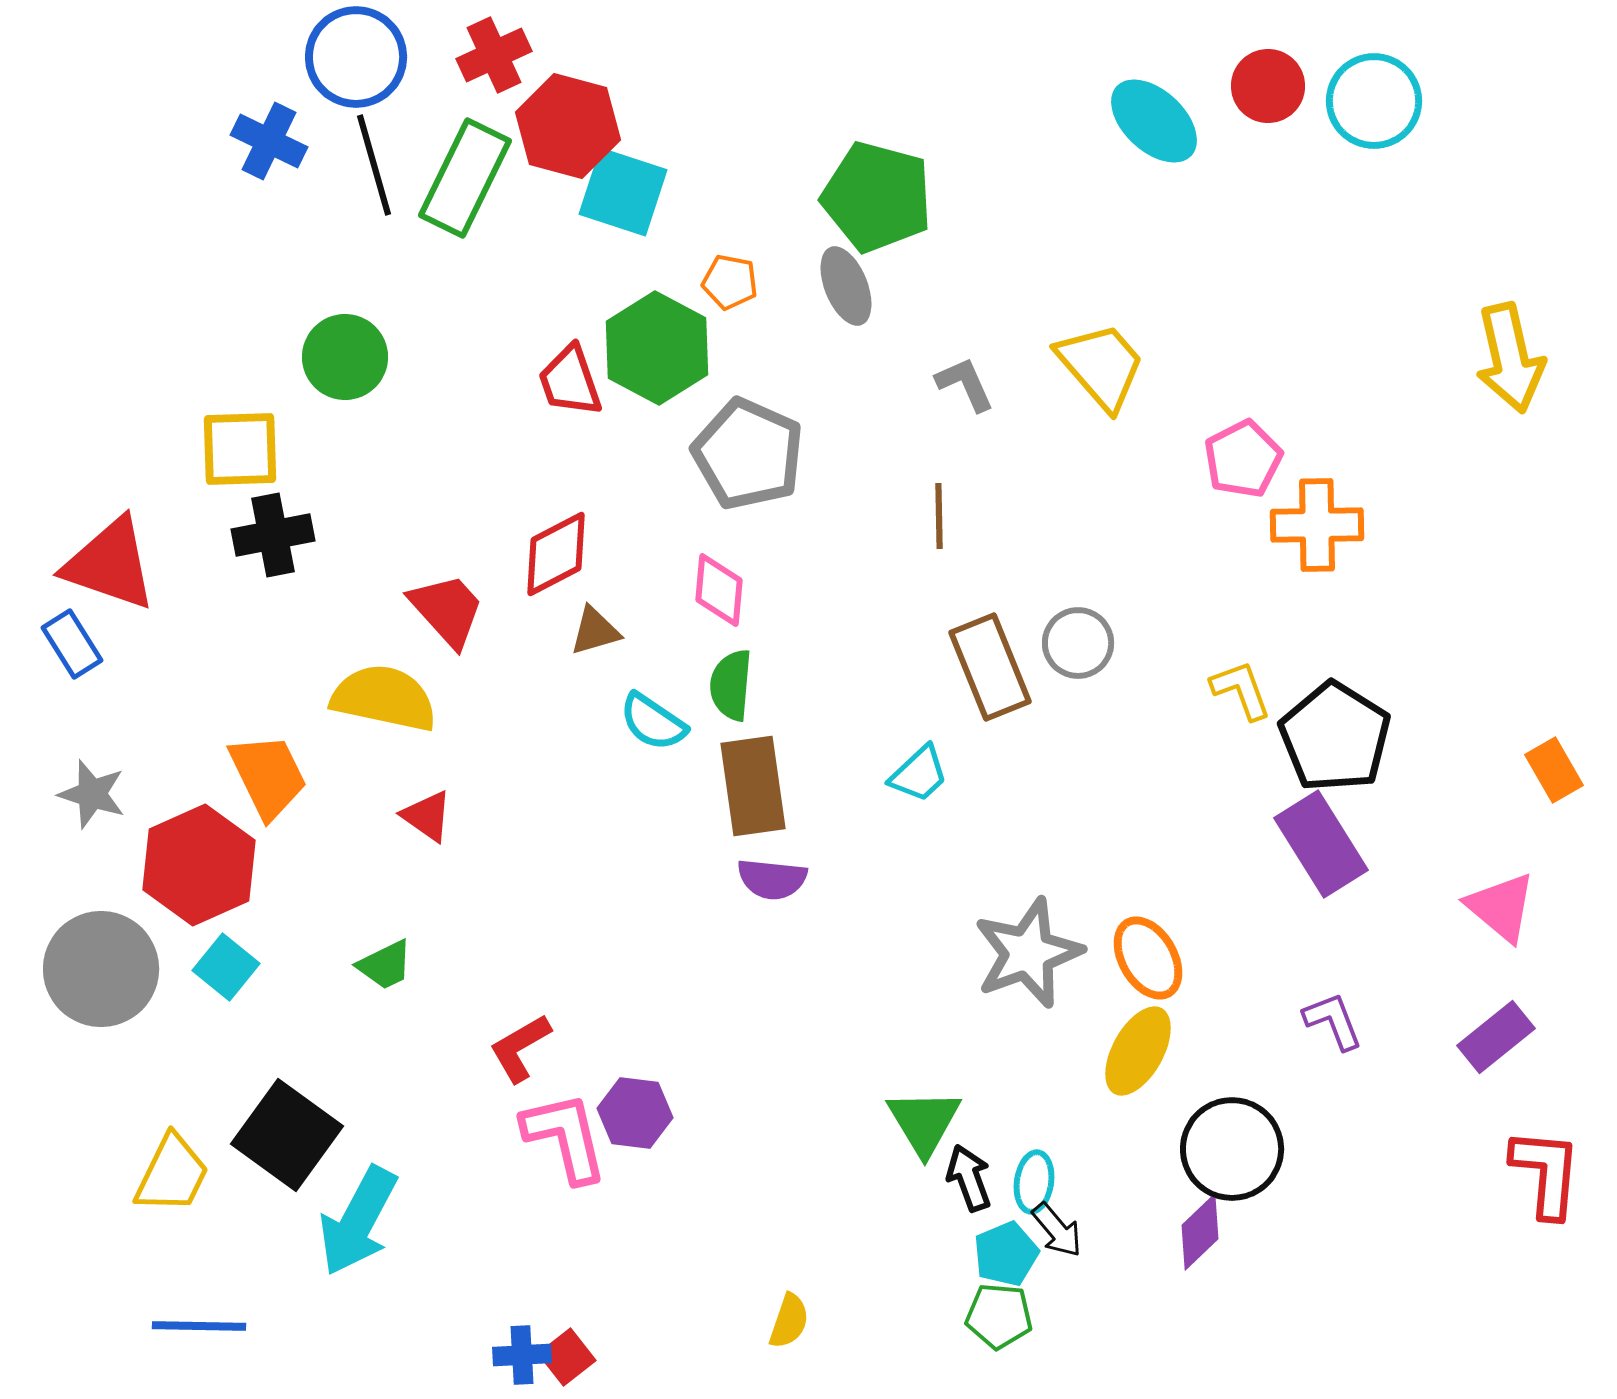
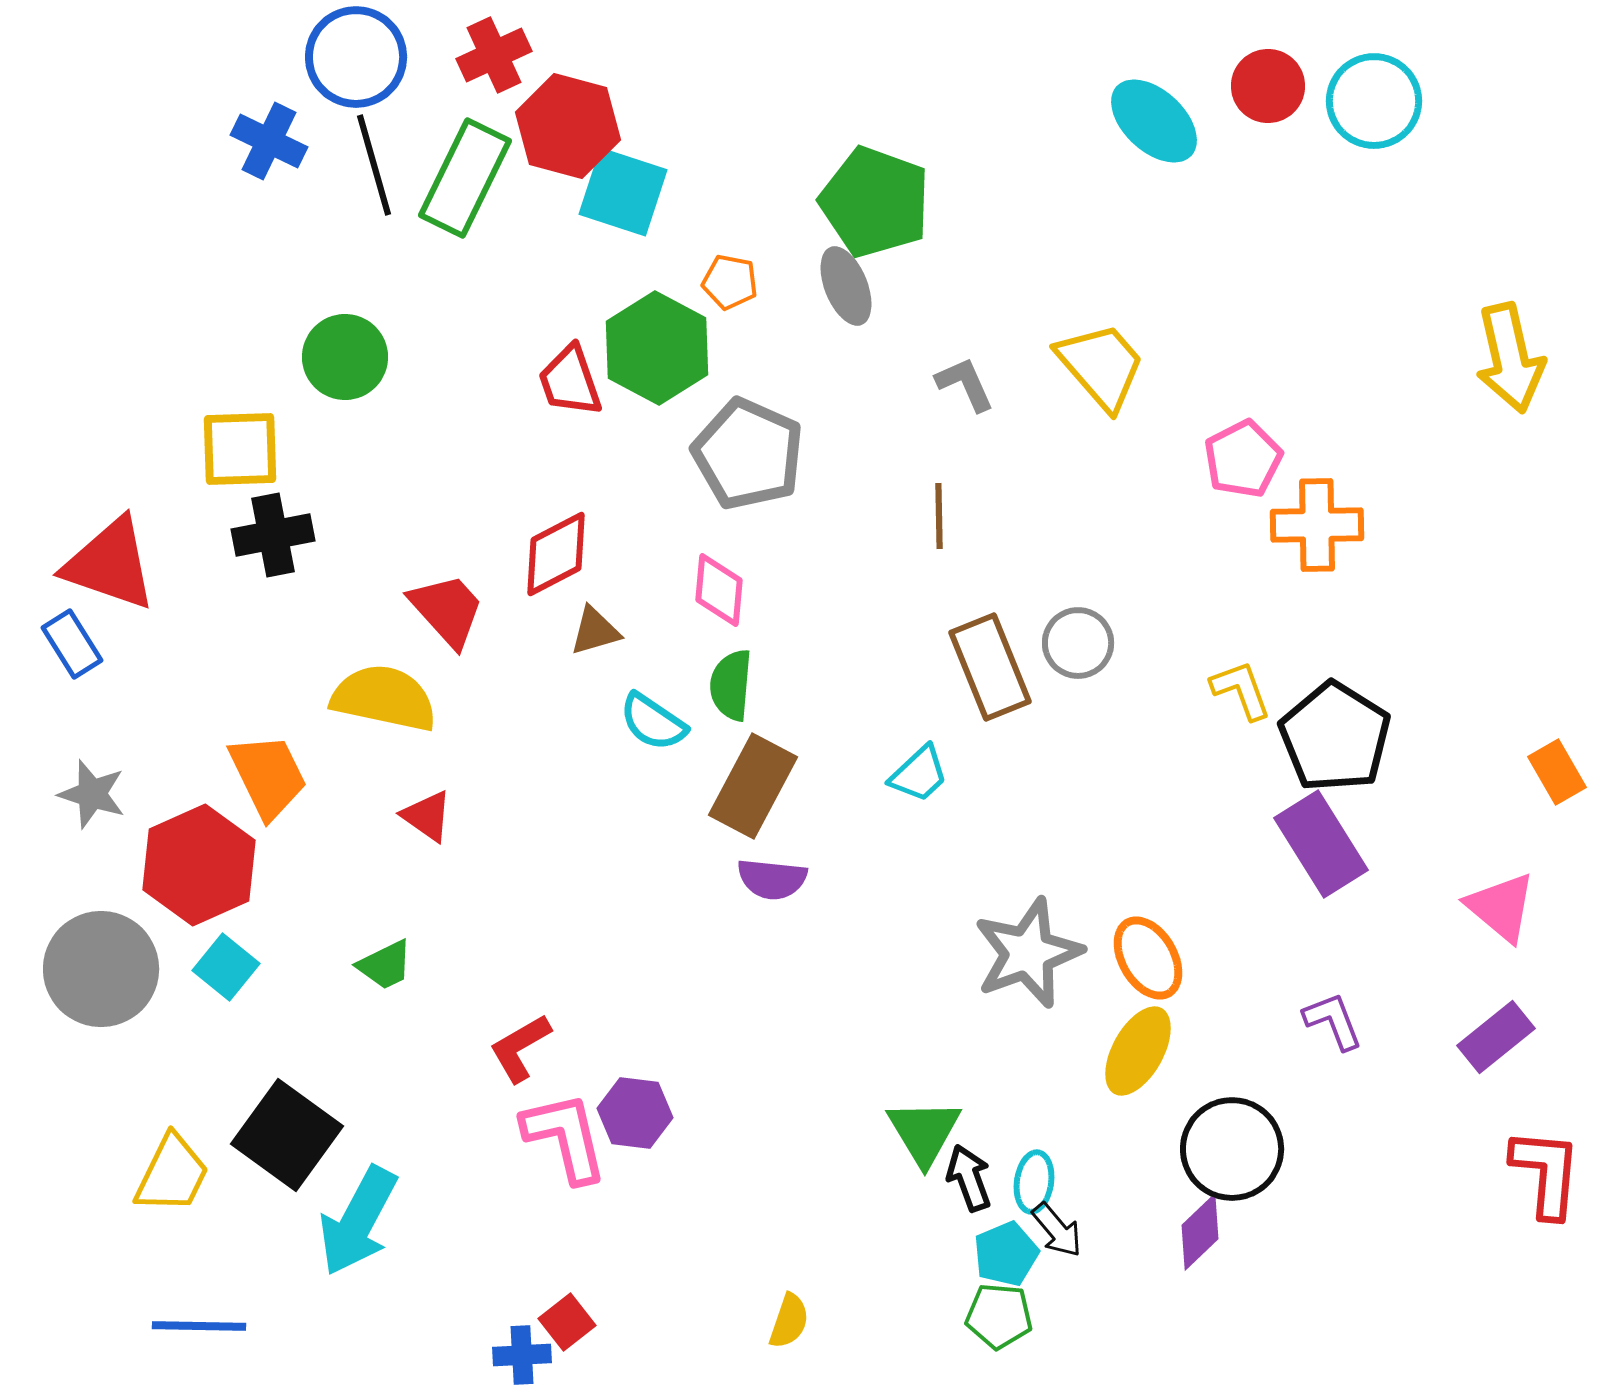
green pentagon at (877, 197): moved 2 px left, 5 px down; rotated 5 degrees clockwise
orange rectangle at (1554, 770): moved 3 px right, 2 px down
brown rectangle at (753, 786): rotated 36 degrees clockwise
green triangle at (924, 1122): moved 10 px down
red square at (567, 1357): moved 35 px up
